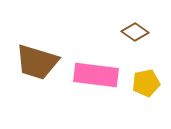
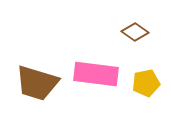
brown trapezoid: moved 21 px down
pink rectangle: moved 1 px up
